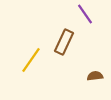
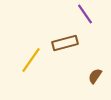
brown rectangle: moved 1 px right, 1 px down; rotated 50 degrees clockwise
brown semicircle: rotated 49 degrees counterclockwise
